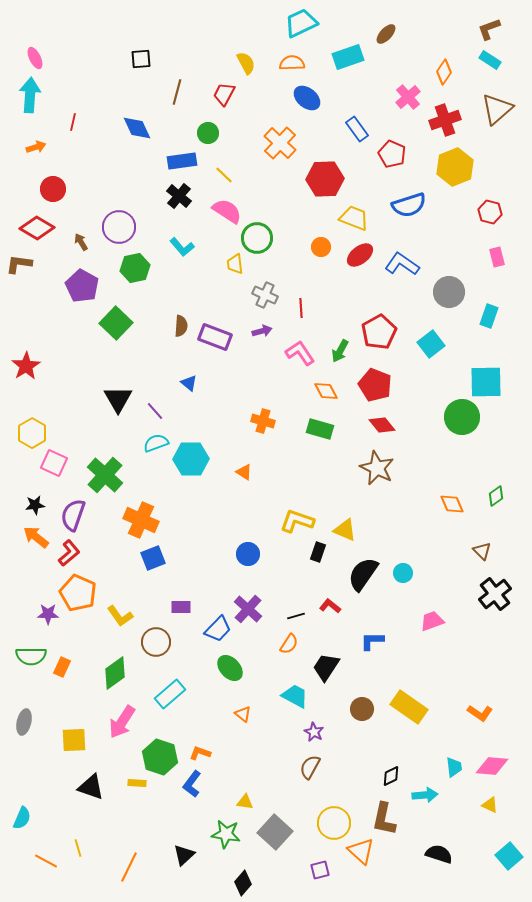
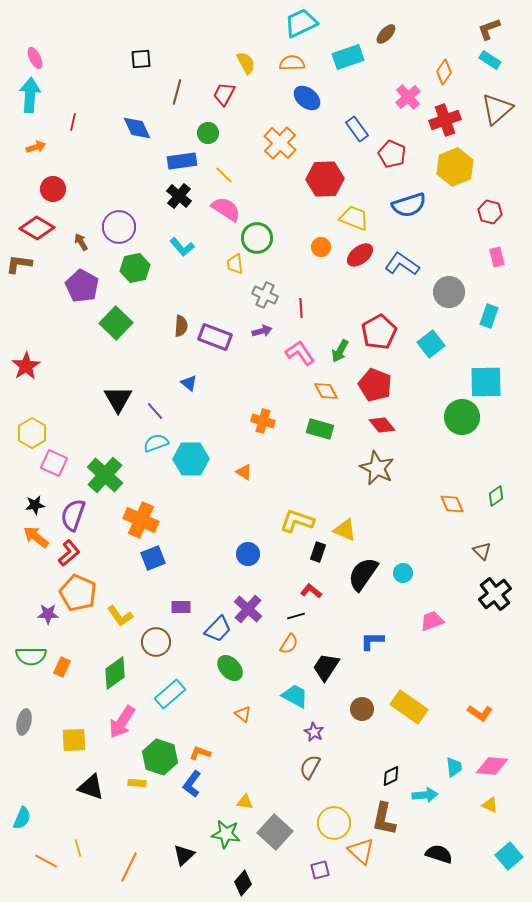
pink semicircle at (227, 211): moved 1 px left, 2 px up
red L-shape at (330, 606): moved 19 px left, 15 px up
